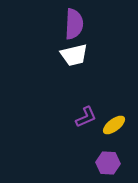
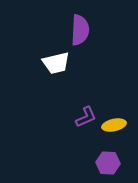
purple semicircle: moved 6 px right, 6 px down
white trapezoid: moved 18 px left, 8 px down
yellow ellipse: rotated 25 degrees clockwise
